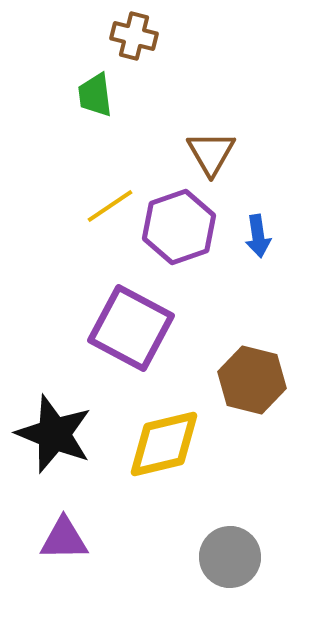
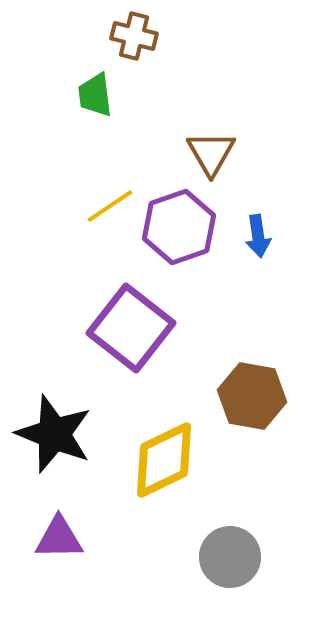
purple square: rotated 10 degrees clockwise
brown hexagon: moved 16 px down; rotated 4 degrees counterclockwise
yellow diamond: moved 16 px down; rotated 12 degrees counterclockwise
purple triangle: moved 5 px left, 1 px up
